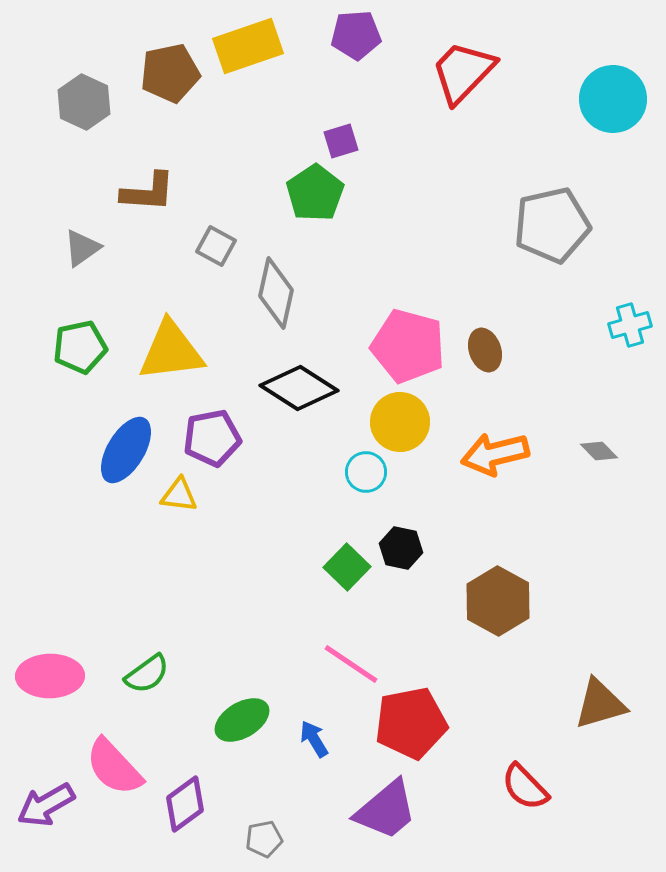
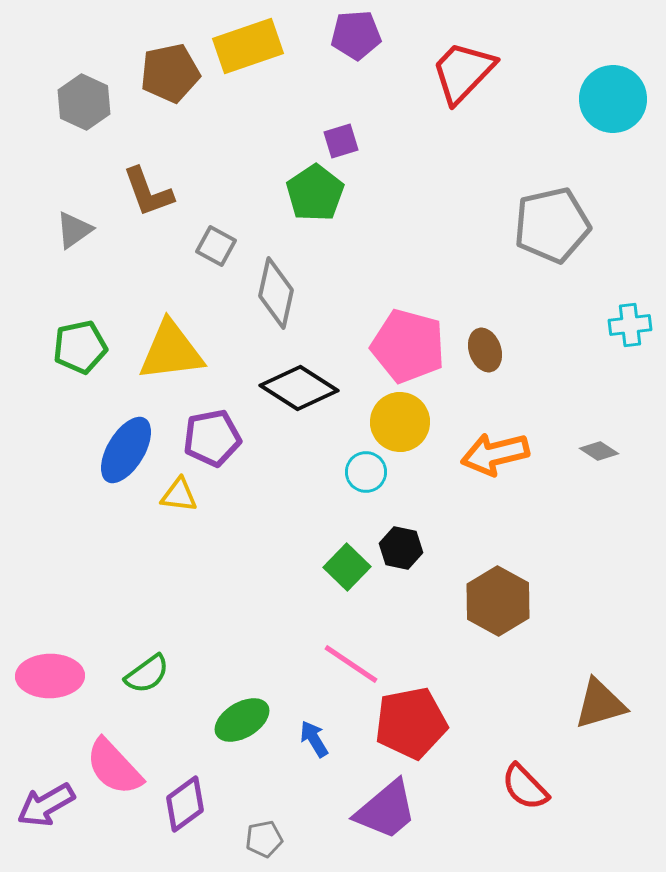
brown L-shape at (148, 192): rotated 66 degrees clockwise
gray triangle at (82, 248): moved 8 px left, 18 px up
cyan cross at (630, 325): rotated 9 degrees clockwise
gray diamond at (599, 451): rotated 12 degrees counterclockwise
